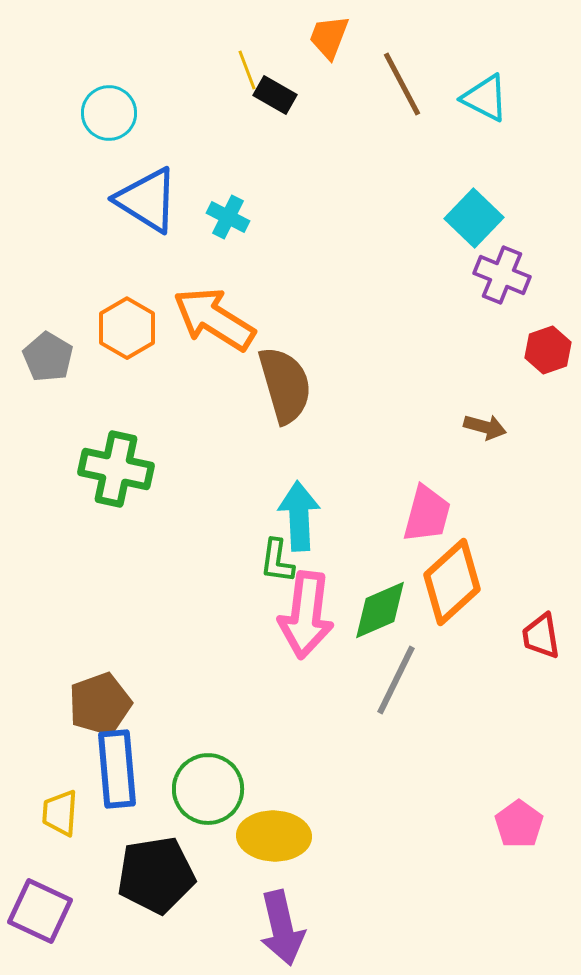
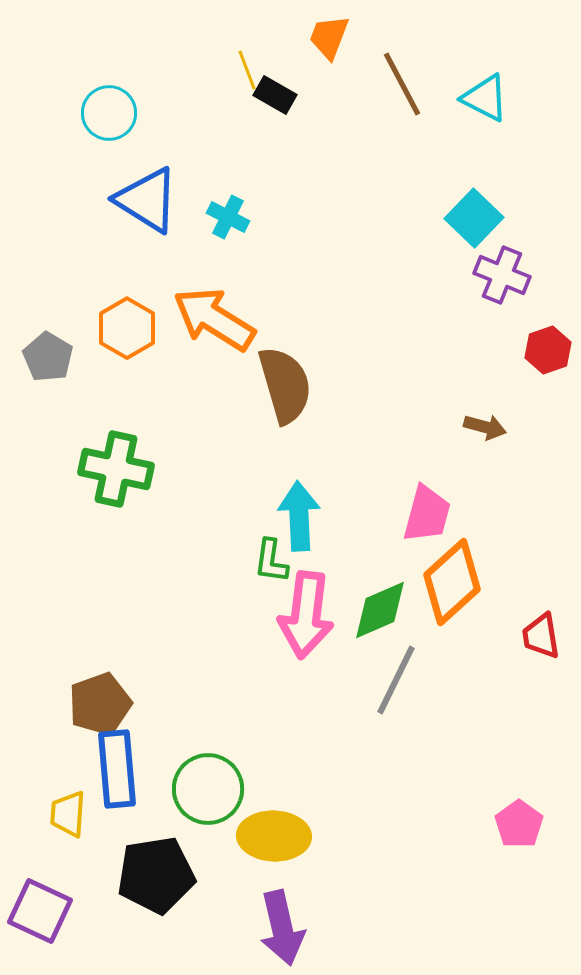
green L-shape: moved 6 px left
yellow trapezoid: moved 8 px right, 1 px down
